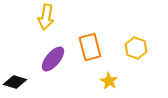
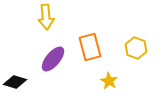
yellow arrow: rotated 15 degrees counterclockwise
